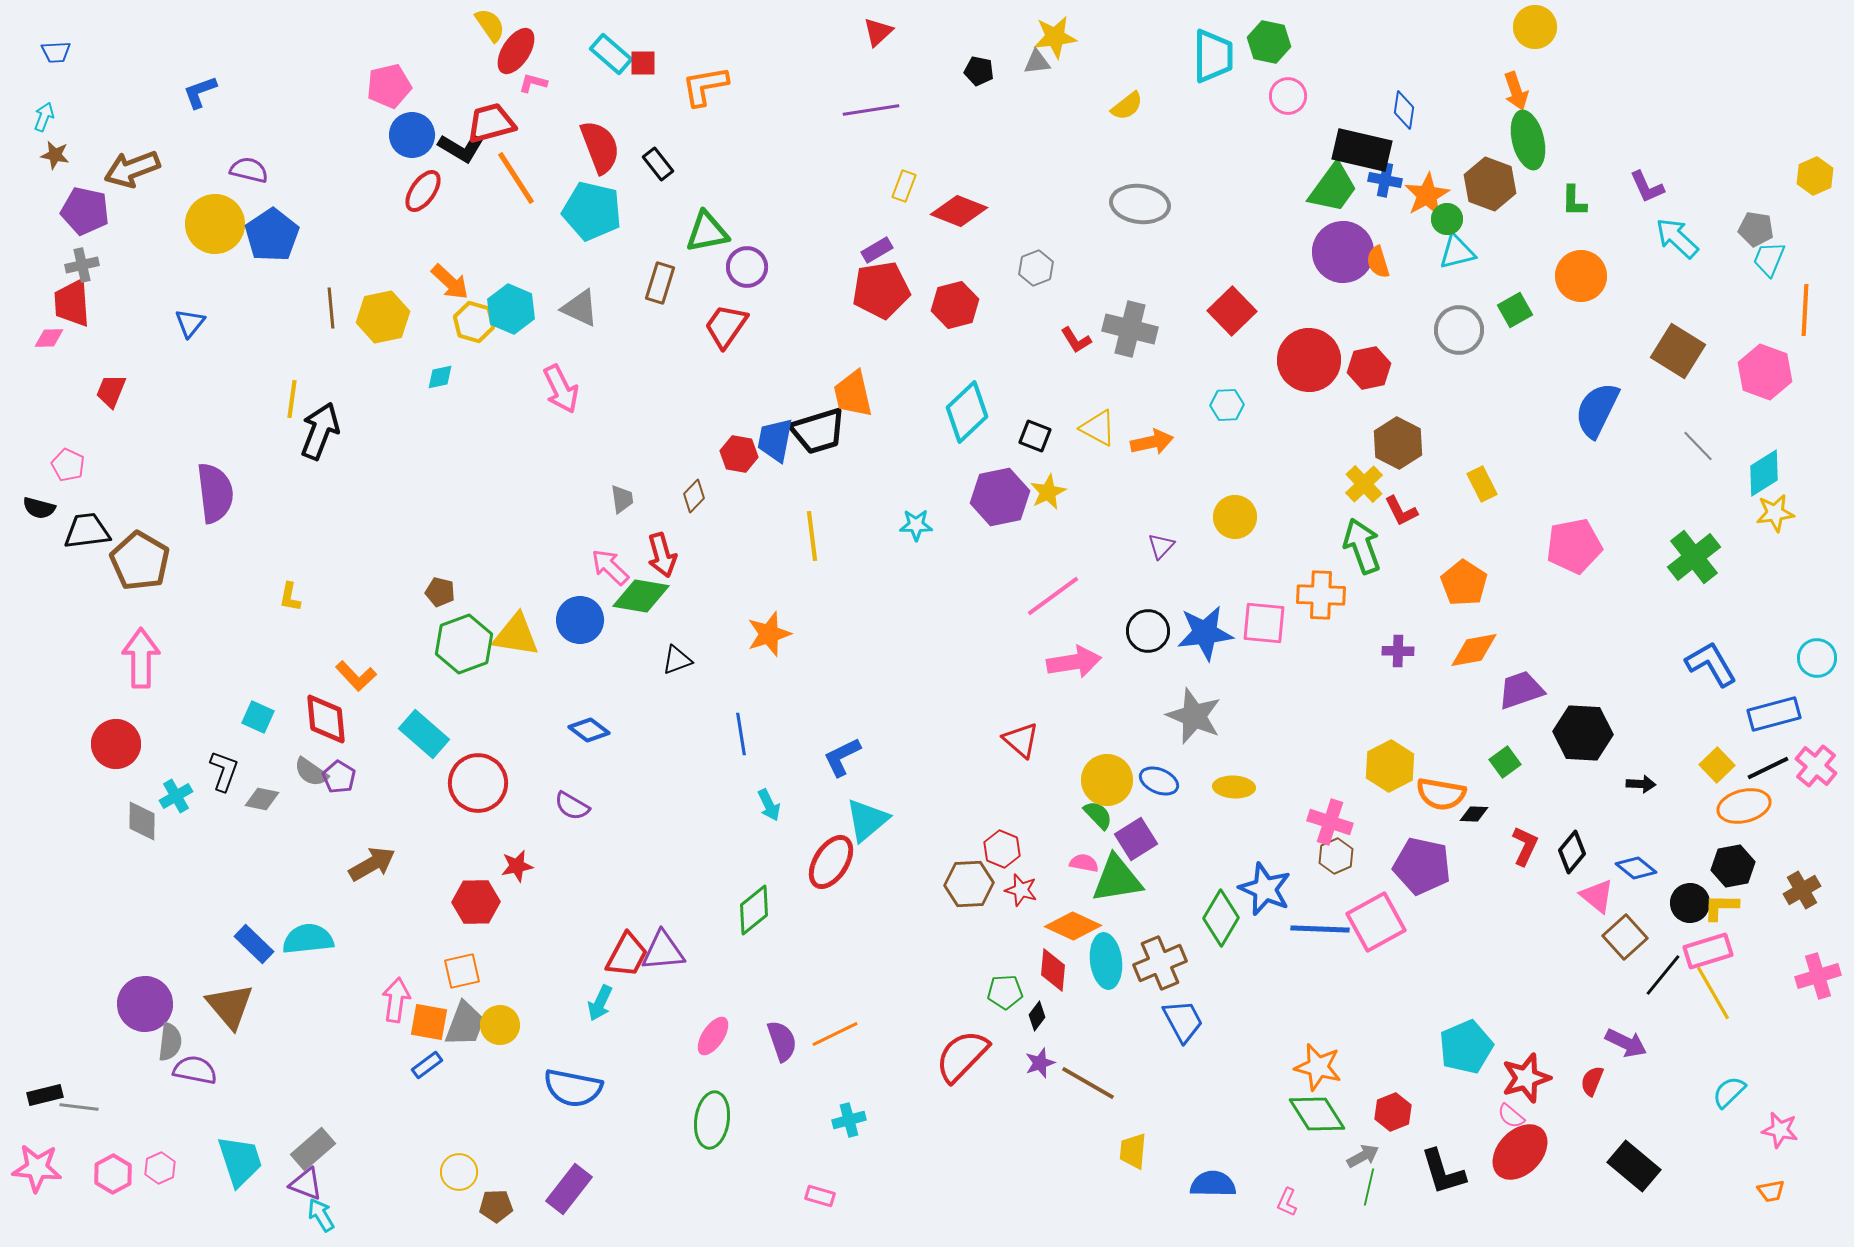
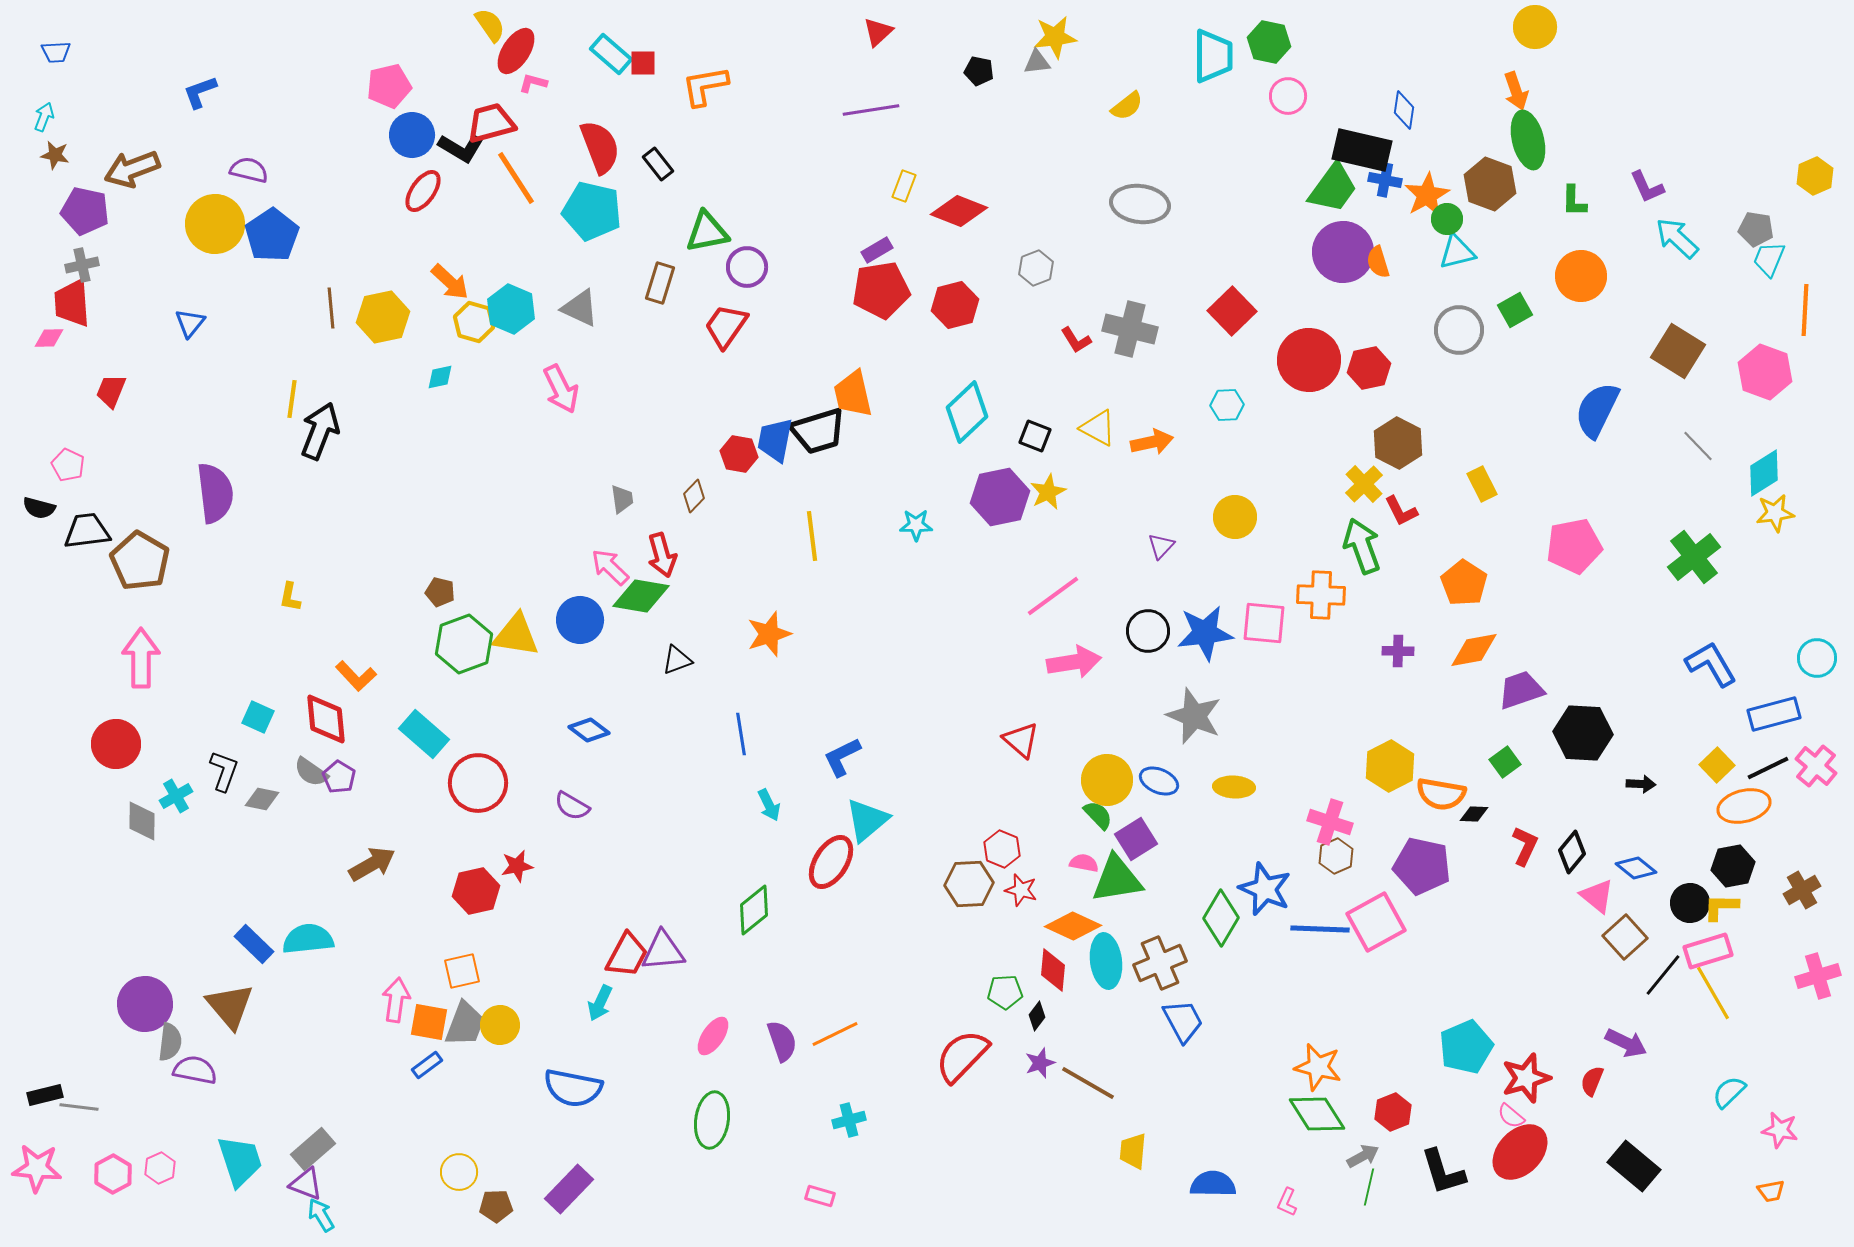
red hexagon at (476, 902): moved 11 px up; rotated 12 degrees counterclockwise
purple rectangle at (569, 1189): rotated 6 degrees clockwise
